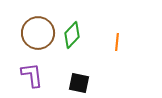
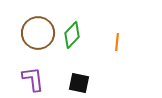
purple L-shape: moved 1 px right, 4 px down
